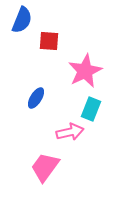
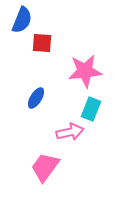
red square: moved 7 px left, 2 px down
pink star: rotated 20 degrees clockwise
